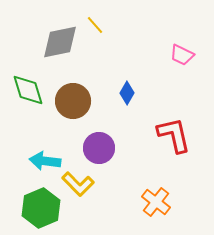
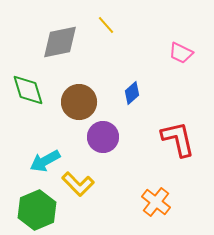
yellow line: moved 11 px right
pink trapezoid: moved 1 px left, 2 px up
blue diamond: moved 5 px right; rotated 20 degrees clockwise
brown circle: moved 6 px right, 1 px down
red L-shape: moved 4 px right, 4 px down
purple circle: moved 4 px right, 11 px up
cyan arrow: rotated 36 degrees counterclockwise
green hexagon: moved 4 px left, 2 px down
